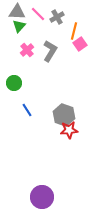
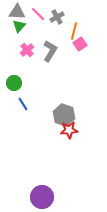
blue line: moved 4 px left, 6 px up
